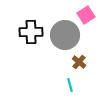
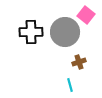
pink square: rotated 18 degrees counterclockwise
gray circle: moved 3 px up
brown cross: rotated 32 degrees clockwise
